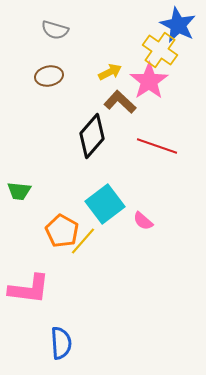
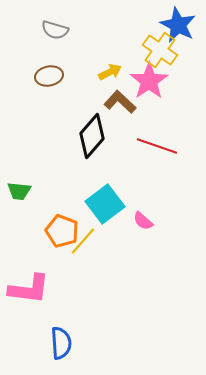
orange pentagon: rotated 8 degrees counterclockwise
